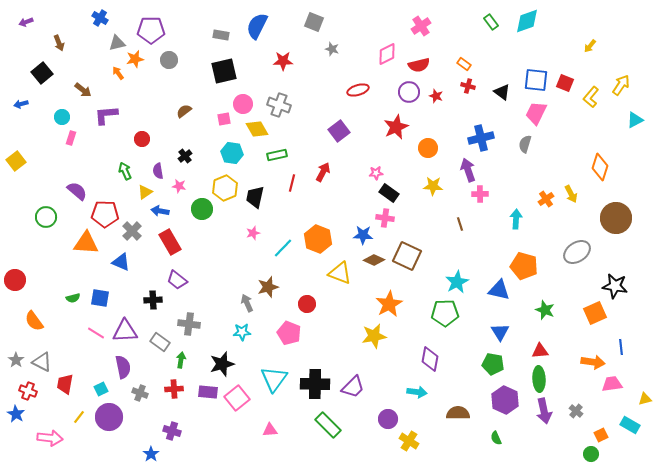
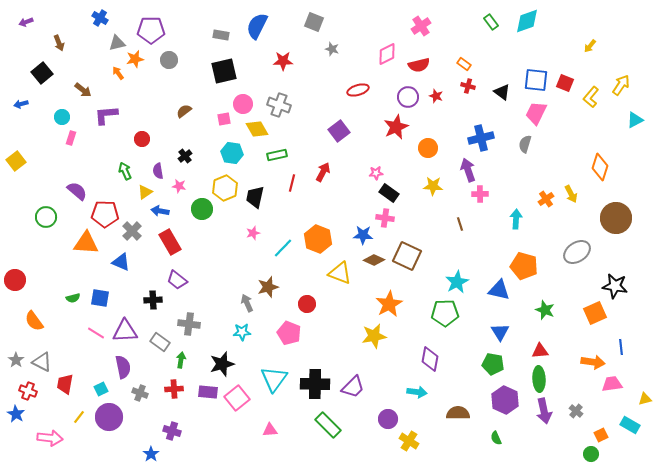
purple circle at (409, 92): moved 1 px left, 5 px down
